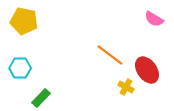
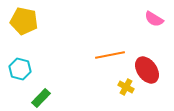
orange line: rotated 48 degrees counterclockwise
cyan hexagon: moved 1 px down; rotated 15 degrees clockwise
